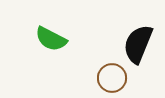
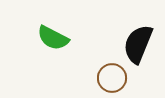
green semicircle: moved 2 px right, 1 px up
